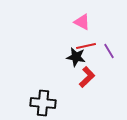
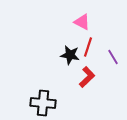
red line: moved 2 px right, 1 px down; rotated 60 degrees counterclockwise
purple line: moved 4 px right, 6 px down
black star: moved 6 px left, 2 px up
